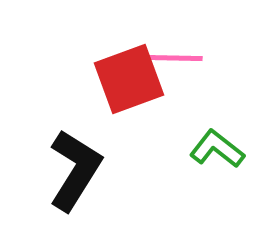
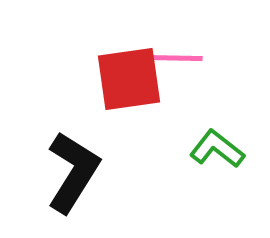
red square: rotated 12 degrees clockwise
black L-shape: moved 2 px left, 2 px down
